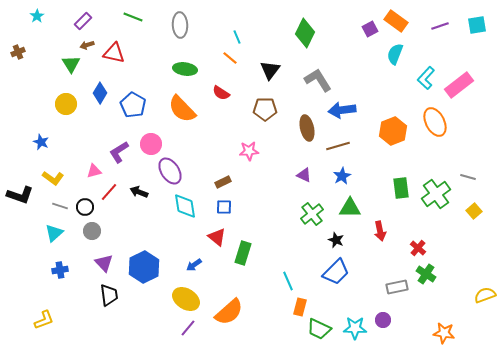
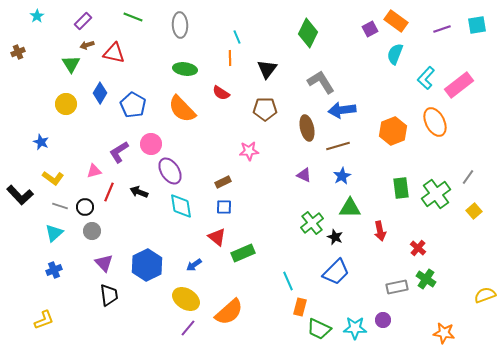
purple line at (440, 26): moved 2 px right, 3 px down
green diamond at (305, 33): moved 3 px right
orange line at (230, 58): rotated 49 degrees clockwise
black triangle at (270, 70): moved 3 px left, 1 px up
gray L-shape at (318, 80): moved 3 px right, 2 px down
gray line at (468, 177): rotated 70 degrees counterclockwise
red line at (109, 192): rotated 18 degrees counterclockwise
black L-shape at (20, 195): rotated 28 degrees clockwise
cyan diamond at (185, 206): moved 4 px left
green cross at (312, 214): moved 9 px down
black star at (336, 240): moved 1 px left, 3 px up
green rectangle at (243, 253): rotated 50 degrees clockwise
blue hexagon at (144, 267): moved 3 px right, 2 px up
blue cross at (60, 270): moved 6 px left; rotated 14 degrees counterclockwise
green cross at (426, 274): moved 5 px down
